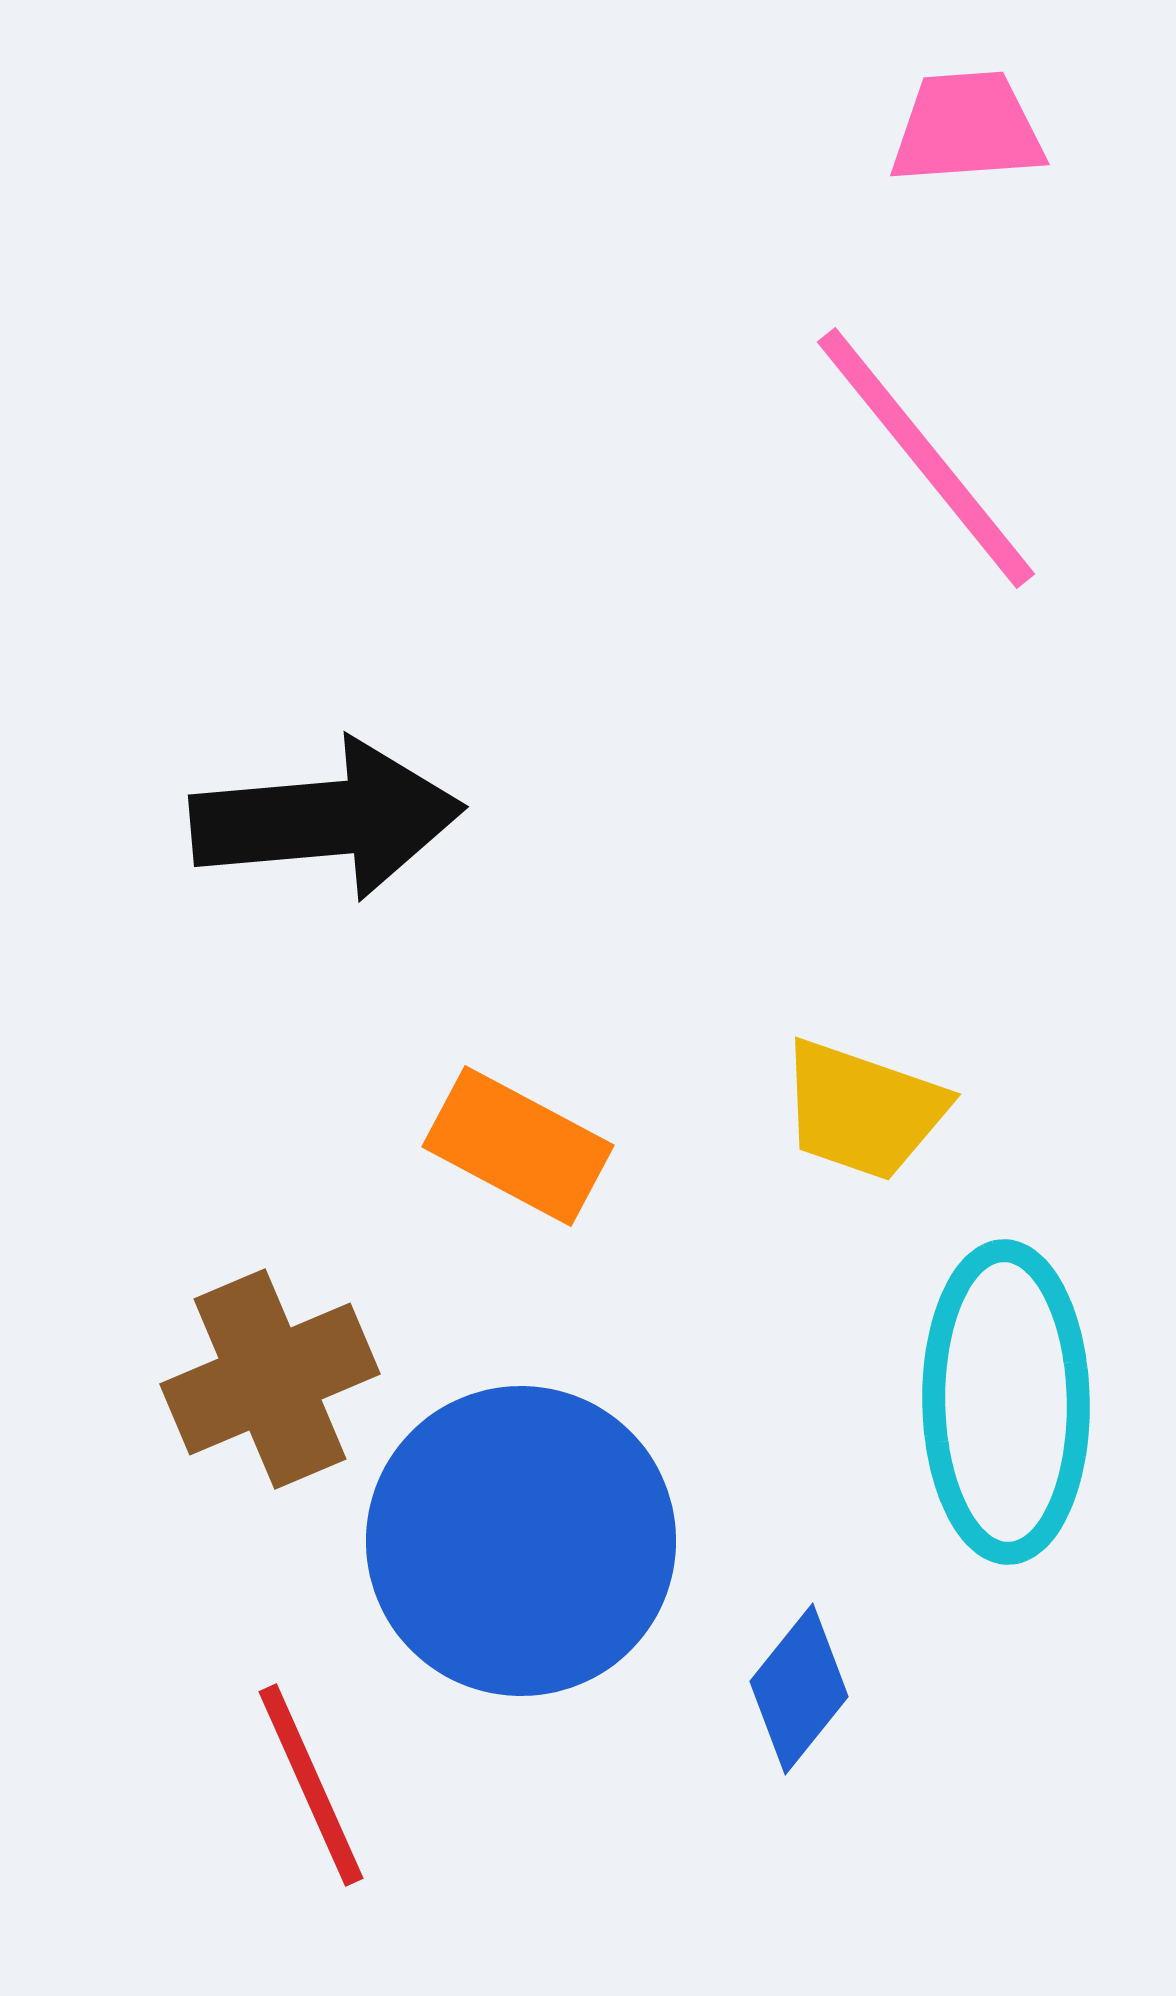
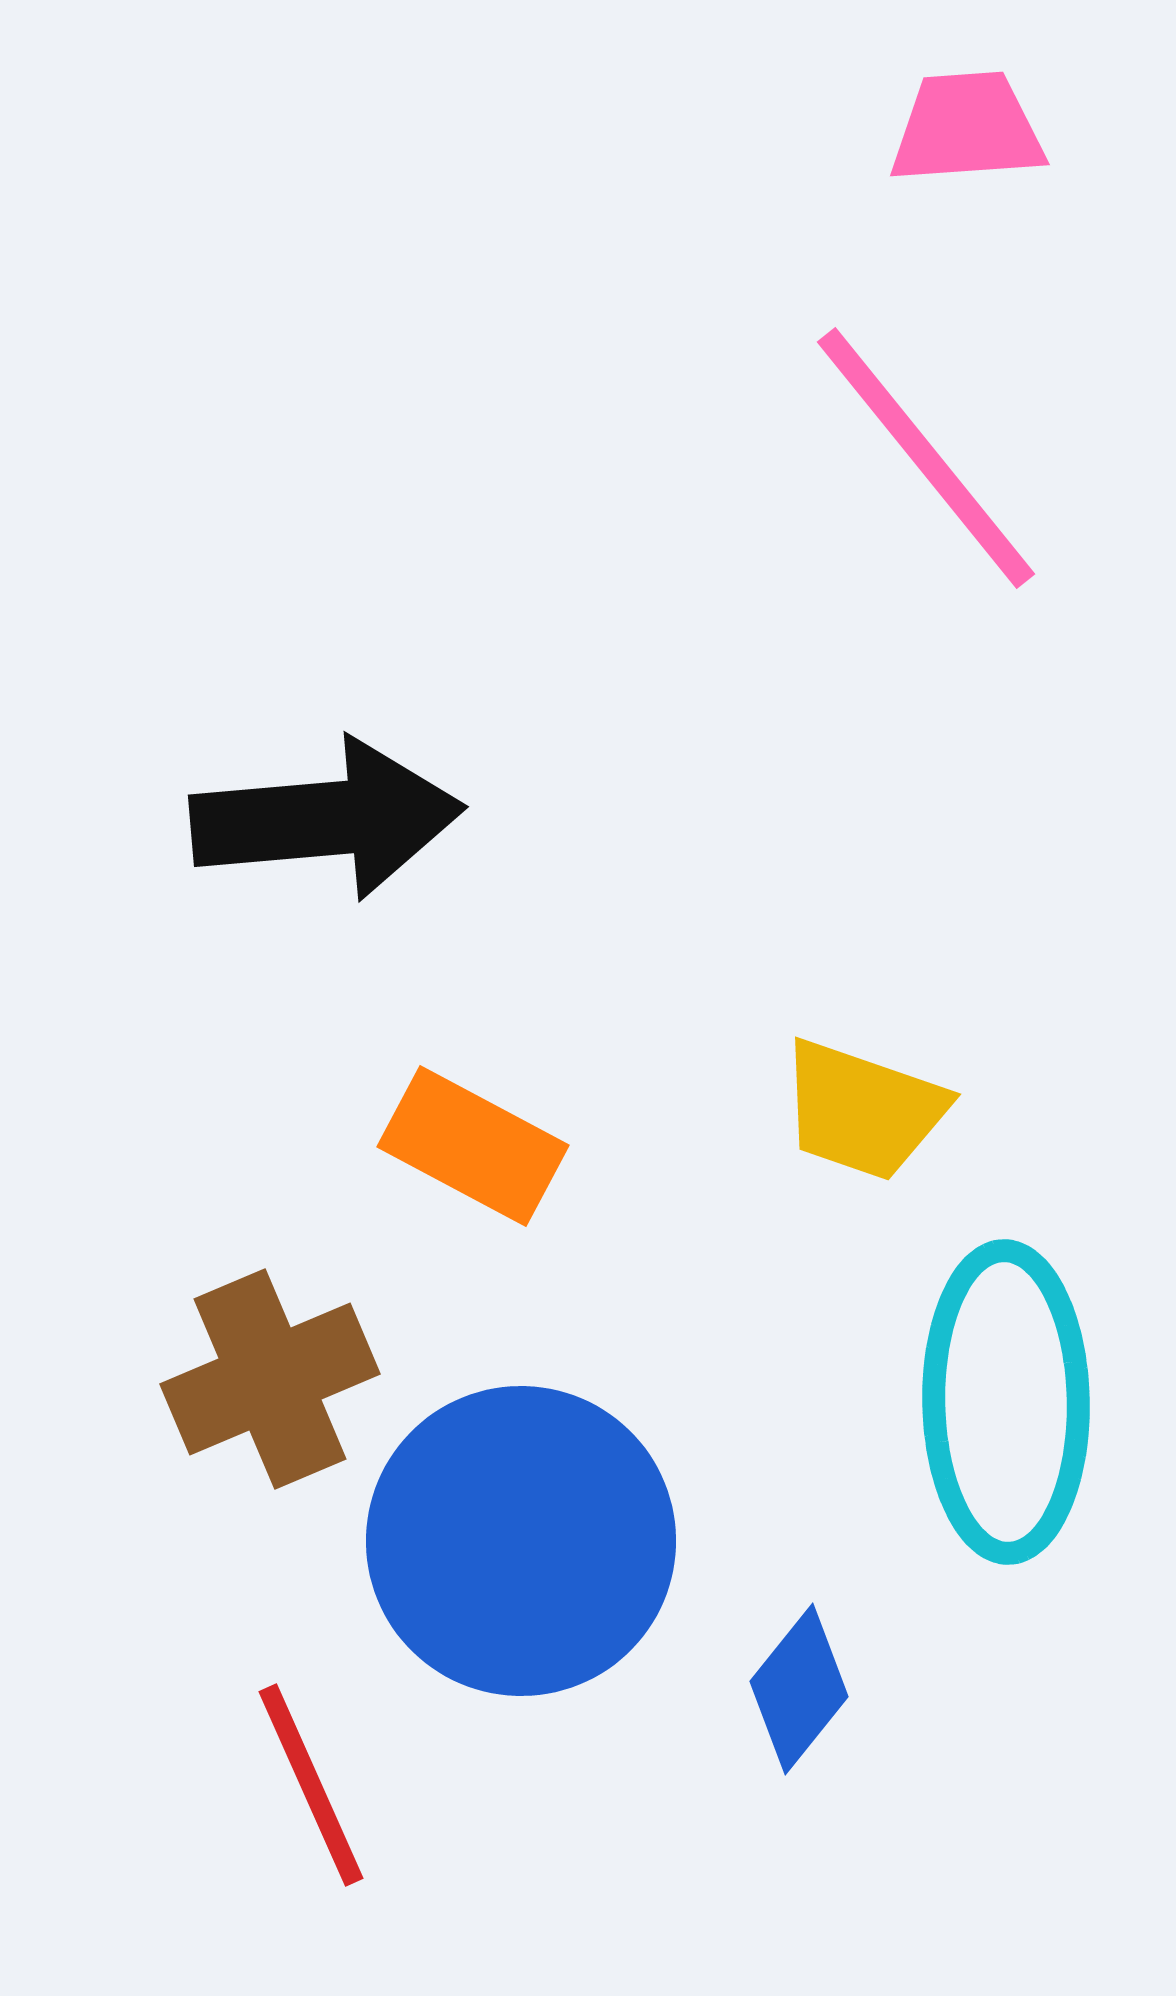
orange rectangle: moved 45 px left
